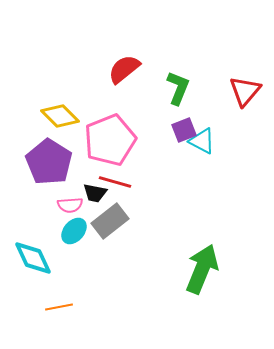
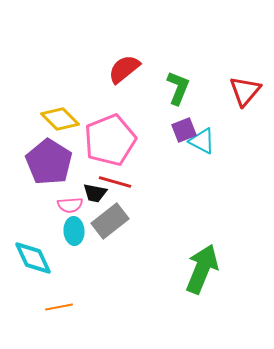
yellow diamond: moved 3 px down
cyan ellipse: rotated 44 degrees counterclockwise
